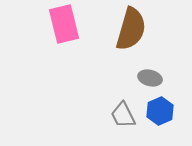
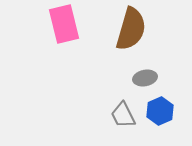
gray ellipse: moved 5 px left; rotated 25 degrees counterclockwise
